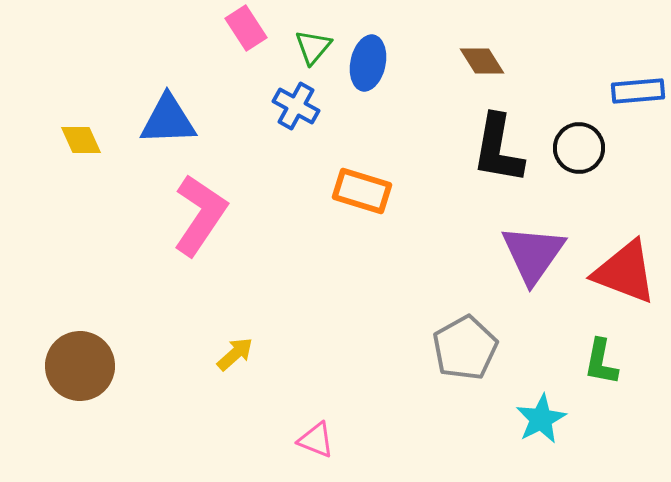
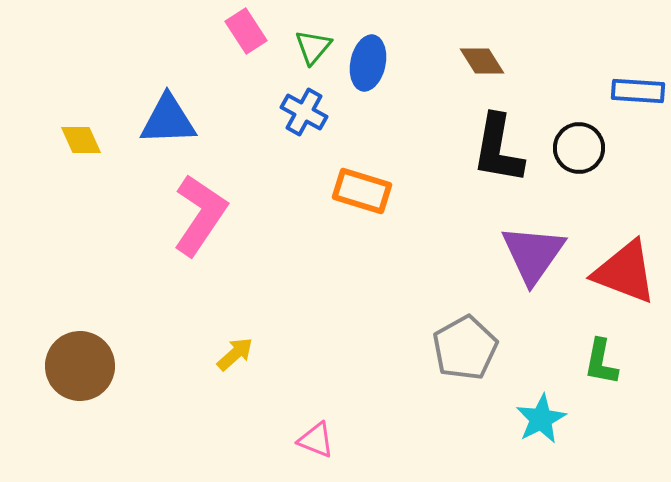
pink rectangle: moved 3 px down
blue rectangle: rotated 9 degrees clockwise
blue cross: moved 8 px right, 6 px down
